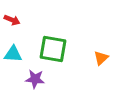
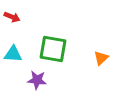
red arrow: moved 3 px up
purple star: moved 2 px right, 1 px down
